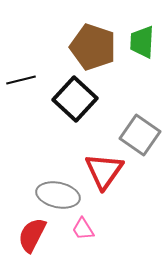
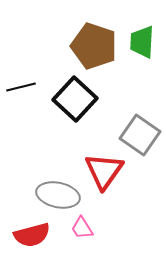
brown pentagon: moved 1 px right, 1 px up
black line: moved 7 px down
pink trapezoid: moved 1 px left, 1 px up
red semicircle: rotated 132 degrees counterclockwise
